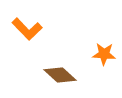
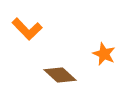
orange star: rotated 20 degrees clockwise
